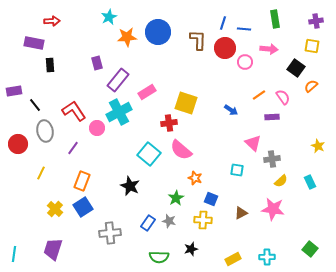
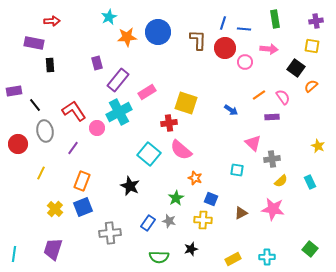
blue square at (83, 207): rotated 12 degrees clockwise
